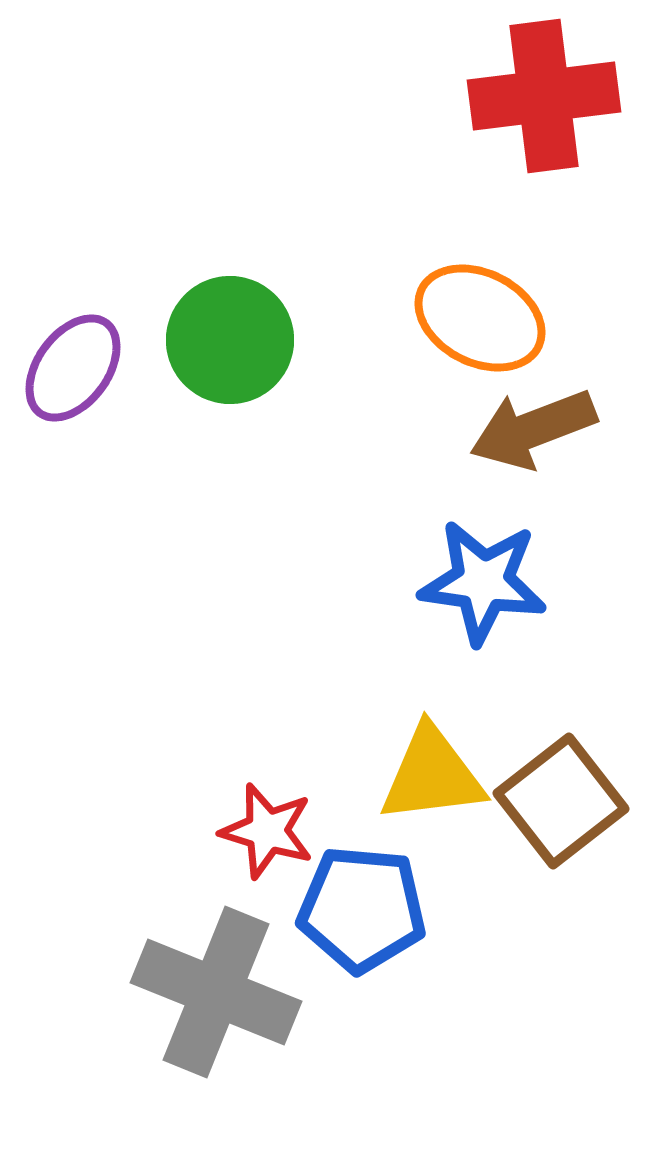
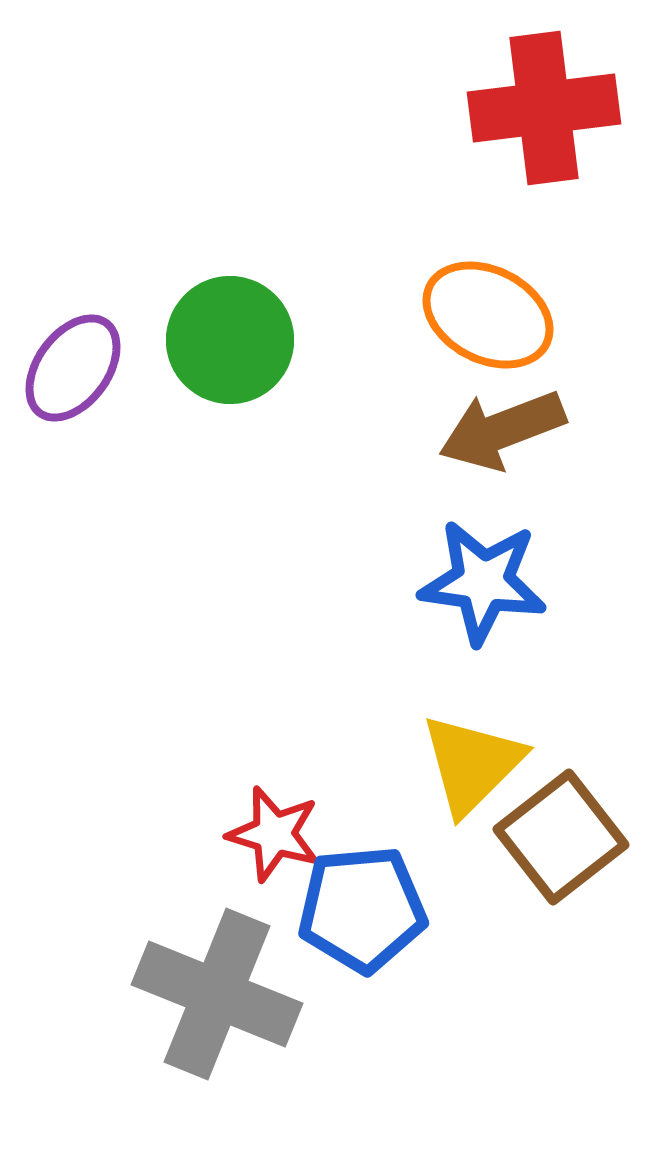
red cross: moved 12 px down
orange ellipse: moved 8 px right, 3 px up
brown arrow: moved 31 px left, 1 px down
yellow triangle: moved 40 px right, 11 px up; rotated 38 degrees counterclockwise
brown square: moved 36 px down
red star: moved 7 px right, 3 px down
blue pentagon: rotated 10 degrees counterclockwise
gray cross: moved 1 px right, 2 px down
